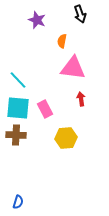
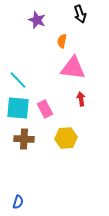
brown cross: moved 8 px right, 4 px down
